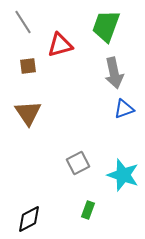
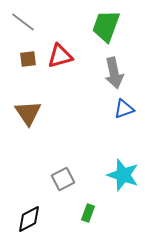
gray line: rotated 20 degrees counterclockwise
red triangle: moved 11 px down
brown square: moved 7 px up
gray square: moved 15 px left, 16 px down
green rectangle: moved 3 px down
